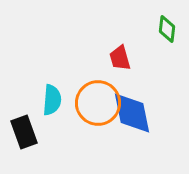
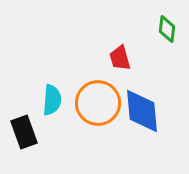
blue diamond: moved 10 px right, 2 px up; rotated 6 degrees clockwise
